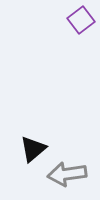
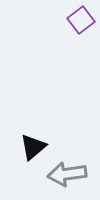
black triangle: moved 2 px up
